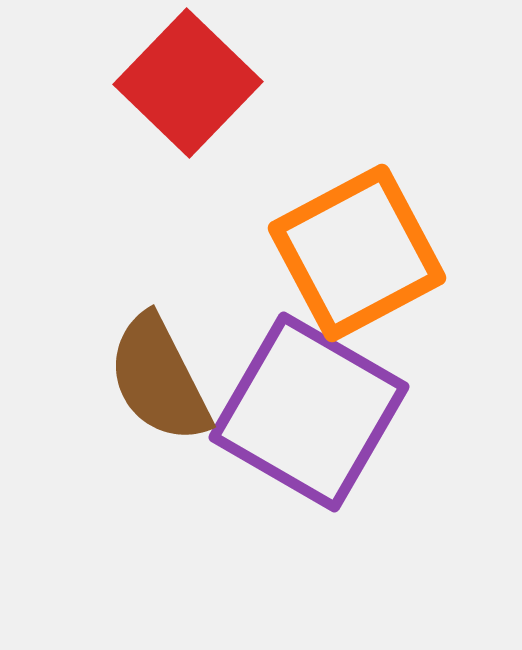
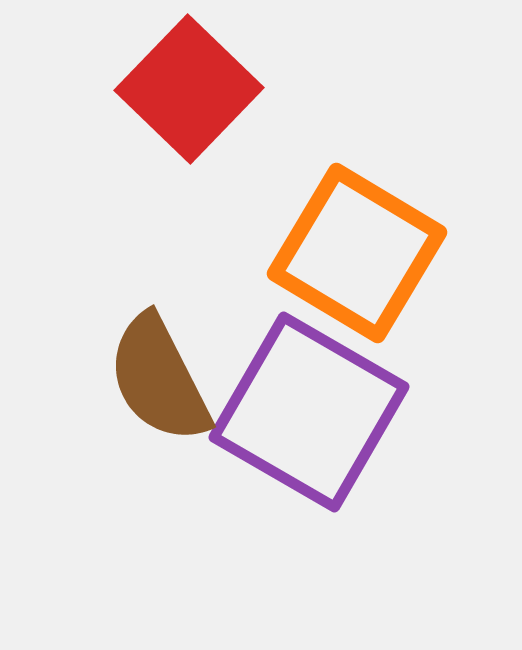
red square: moved 1 px right, 6 px down
orange square: rotated 31 degrees counterclockwise
